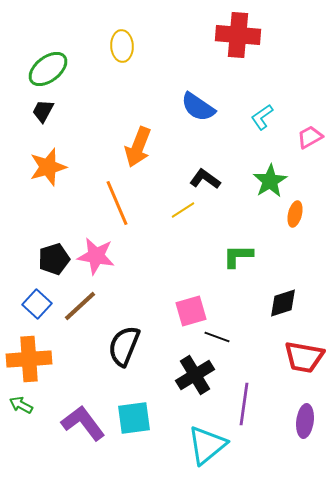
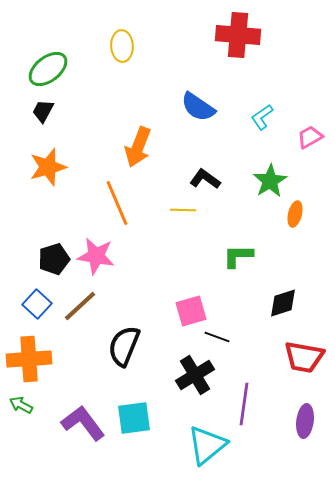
yellow line: rotated 35 degrees clockwise
